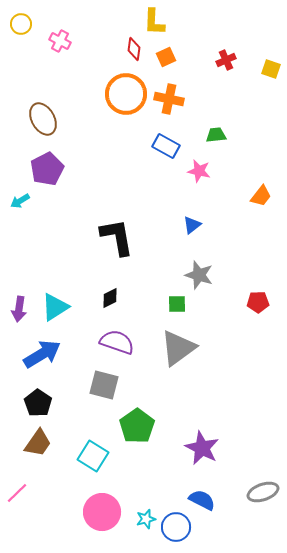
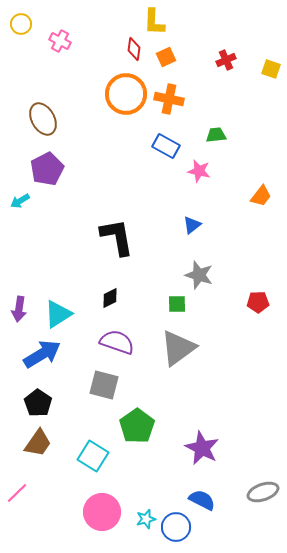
cyan triangle: moved 3 px right, 7 px down
